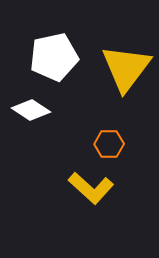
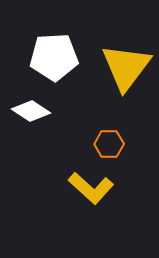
white pentagon: rotated 9 degrees clockwise
yellow triangle: moved 1 px up
white diamond: moved 1 px down
